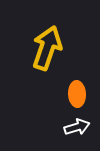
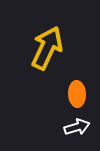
yellow arrow: rotated 6 degrees clockwise
